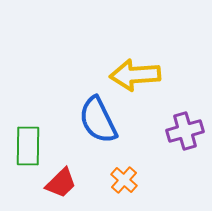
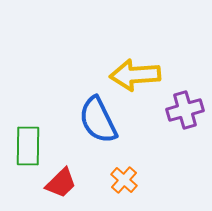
purple cross: moved 21 px up
